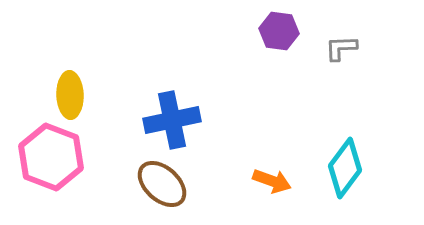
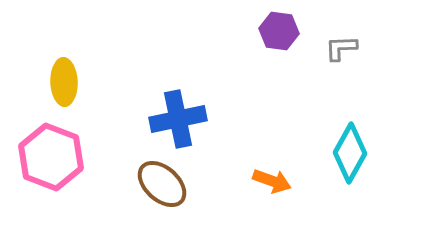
yellow ellipse: moved 6 px left, 13 px up
blue cross: moved 6 px right, 1 px up
cyan diamond: moved 5 px right, 15 px up; rotated 8 degrees counterclockwise
